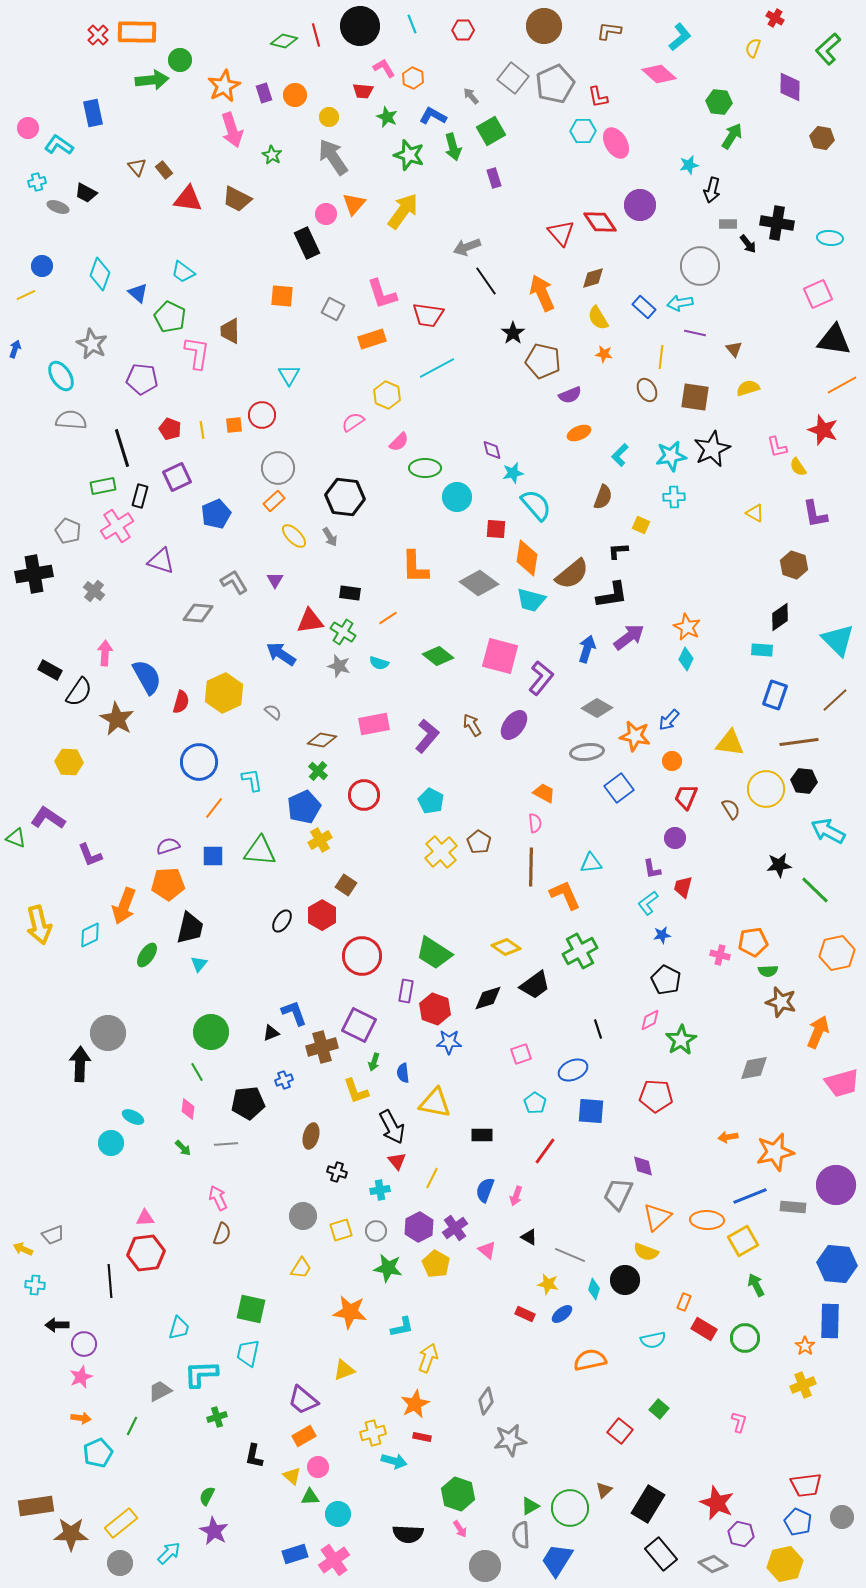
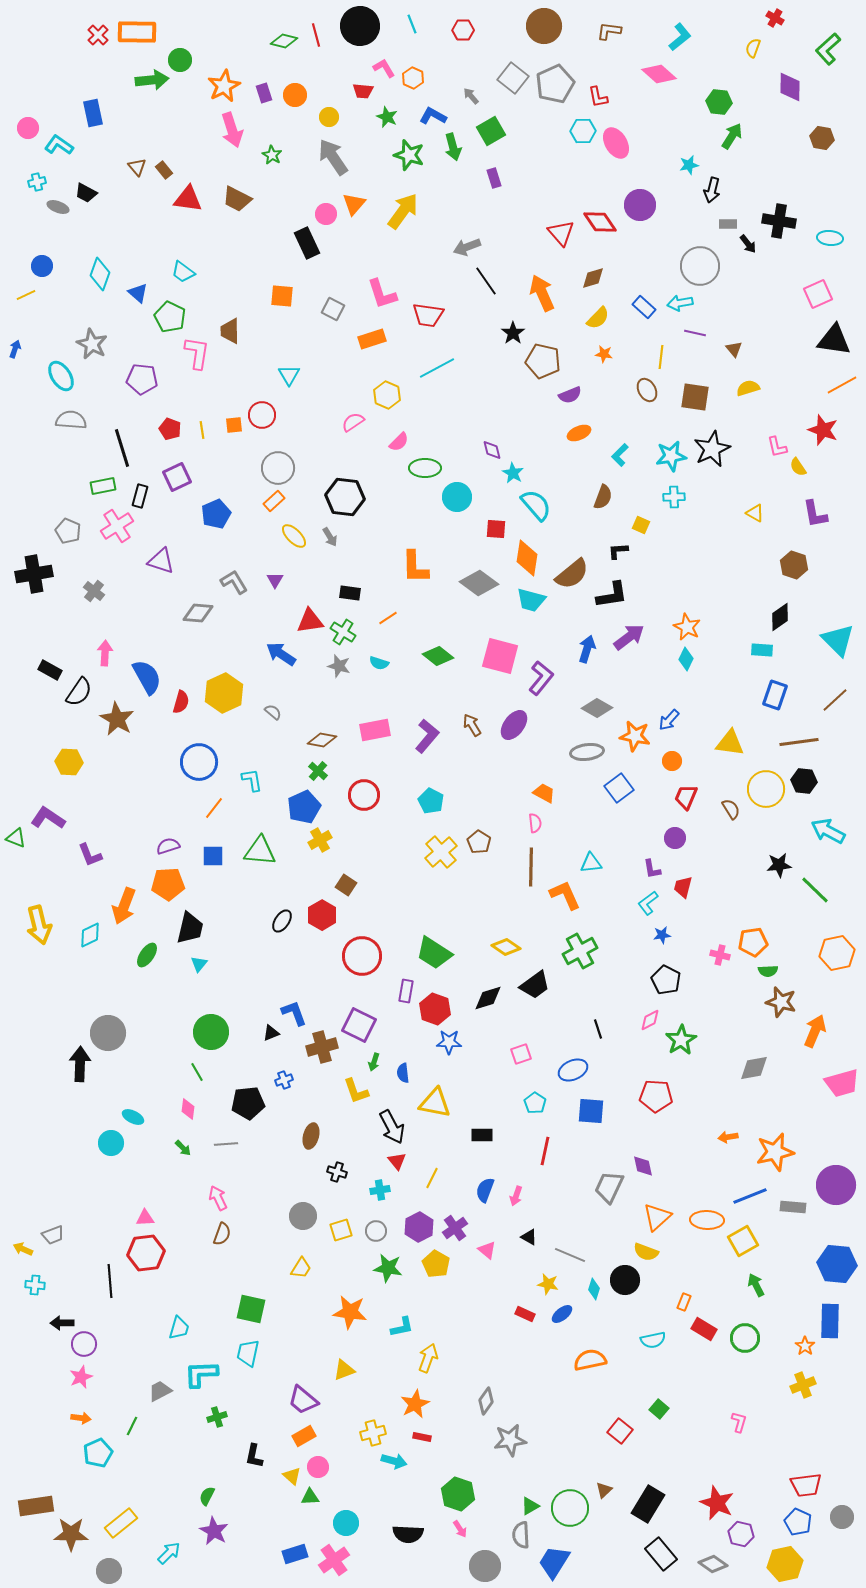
black cross at (777, 223): moved 2 px right, 2 px up
yellow semicircle at (598, 318): rotated 105 degrees counterclockwise
cyan star at (513, 473): rotated 30 degrees counterclockwise
pink rectangle at (374, 724): moved 1 px right, 6 px down
orange arrow at (818, 1032): moved 3 px left, 1 px up
red line at (545, 1151): rotated 24 degrees counterclockwise
gray trapezoid at (618, 1194): moved 9 px left, 7 px up
black arrow at (57, 1325): moved 5 px right, 2 px up
cyan circle at (338, 1514): moved 8 px right, 9 px down
blue trapezoid at (557, 1560): moved 3 px left, 2 px down
gray circle at (120, 1563): moved 11 px left, 8 px down
